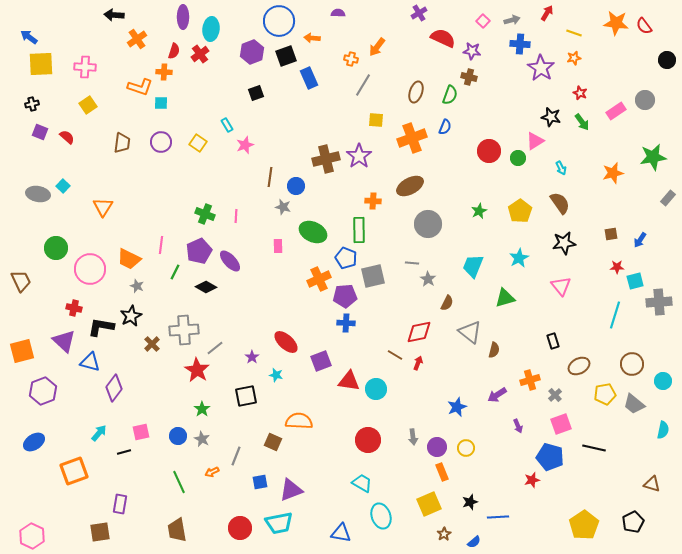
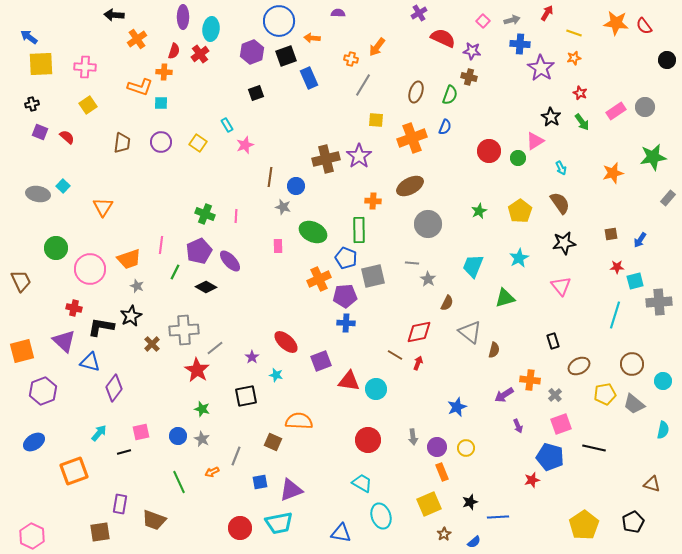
gray circle at (645, 100): moved 7 px down
black star at (551, 117): rotated 18 degrees clockwise
orange trapezoid at (129, 259): rotated 45 degrees counterclockwise
orange cross at (530, 380): rotated 24 degrees clockwise
purple arrow at (497, 395): moved 7 px right
green star at (202, 409): rotated 21 degrees counterclockwise
brown trapezoid at (177, 530): moved 23 px left, 10 px up; rotated 60 degrees counterclockwise
